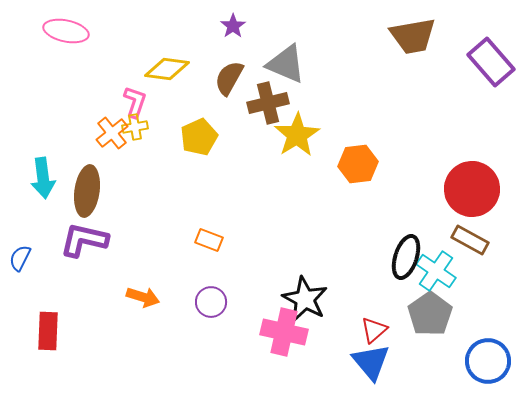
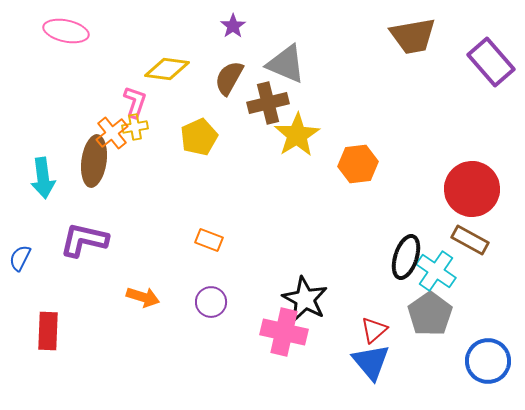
brown ellipse: moved 7 px right, 30 px up
